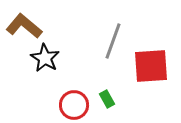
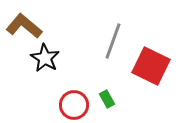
red square: rotated 30 degrees clockwise
